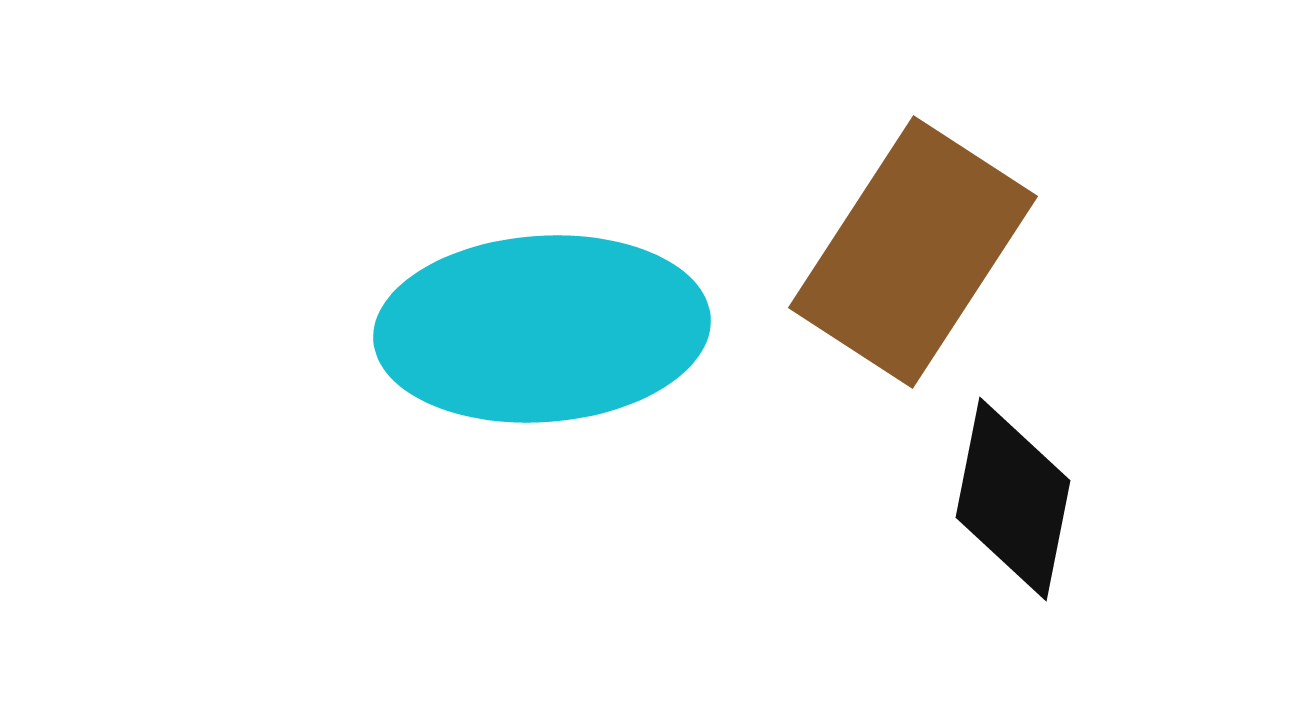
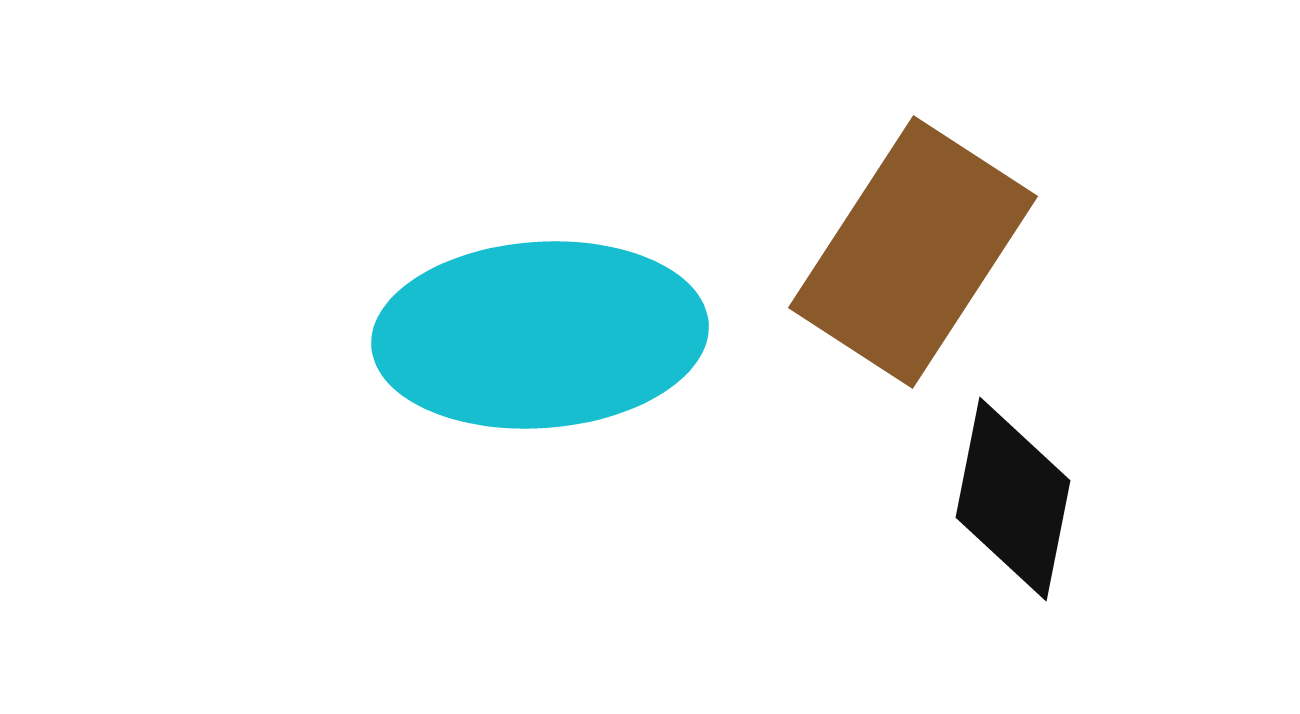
cyan ellipse: moved 2 px left, 6 px down
